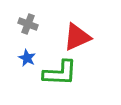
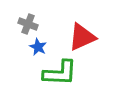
red triangle: moved 5 px right
blue star: moved 11 px right, 11 px up
